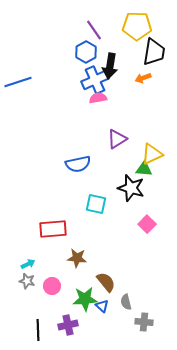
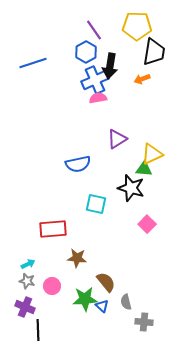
orange arrow: moved 1 px left, 1 px down
blue line: moved 15 px right, 19 px up
purple cross: moved 43 px left, 18 px up; rotated 36 degrees clockwise
